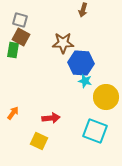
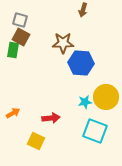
cyan star: moved 21 px down; rotated 24 degrees counterclockwise
orange arrow: rotated 24 degrees clockwise
yellow square: moved 3 px left
